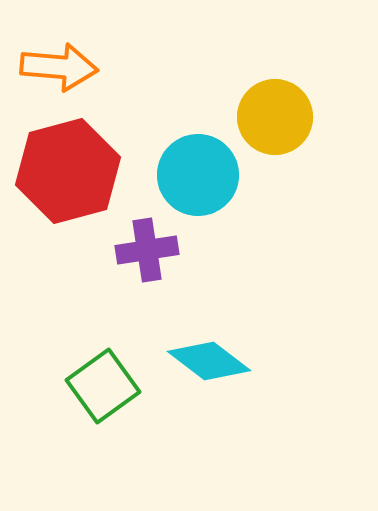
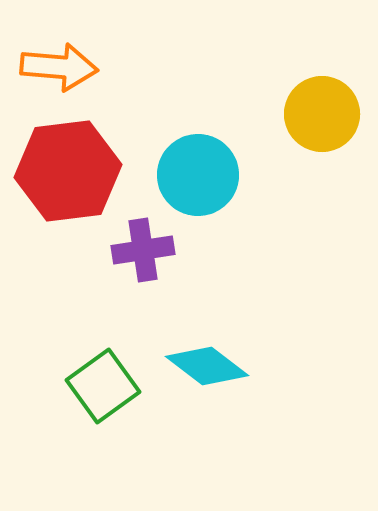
yellow circle: moved 47 px right, 3 px up
red hexagon: rotated 8 degrees clockwise
purple cross: moved 4 px left
cyan diamond: moved 2 px left, 5 px down
